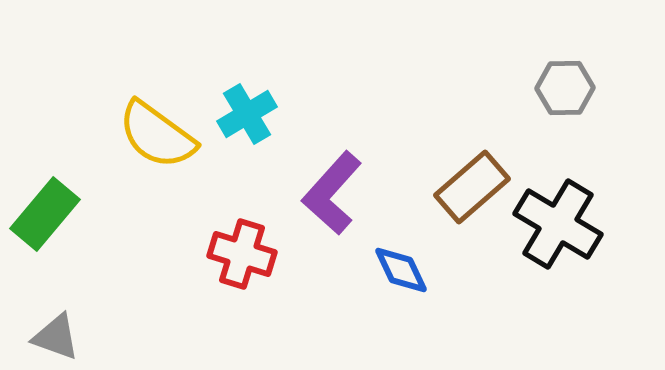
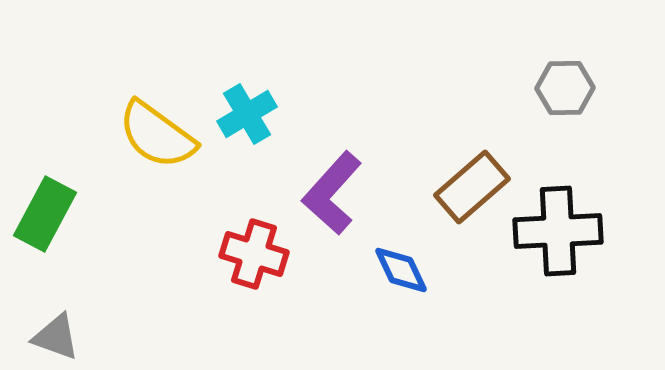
green rectangle: rotated 12 degrees counterclockwise
black cross: moved 7 px down; rotated 34 degrees counterclockwise
red cross: moved 12 px right
